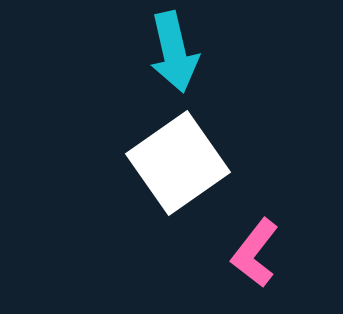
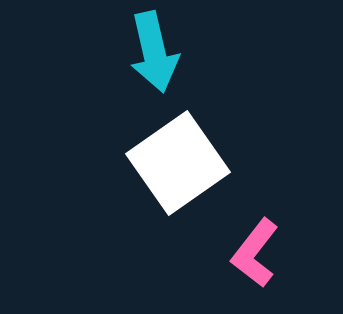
cyan arrow: moved 20 px left
